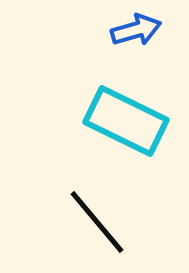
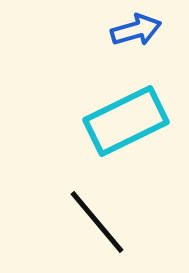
cyan rectangle: rotated 52 degrees counterclockwise
